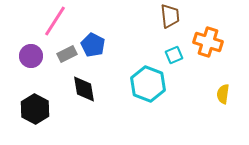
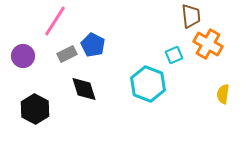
brown trapezoid: moved 21 px right
orange cross: moved 2 px down; rotated 12 degrees clockwise
purple circle: moved 8 px left
black diamond: rotated 8 degrees counterclockwise
